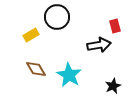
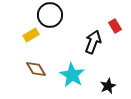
black circle: moved 7 px left, 2 px up
red rectangle: rotated 16 degrees counterclockwise
black arrow: moved 6 px left, 3 px up; rotated 60 degrees counterclockwise
cyan star: moved 3 px right
black star: moved 5 px left
